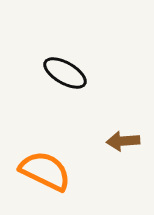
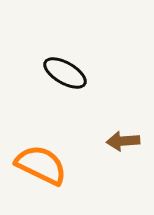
orange semicircle: moved 4 px left, 6 px up
